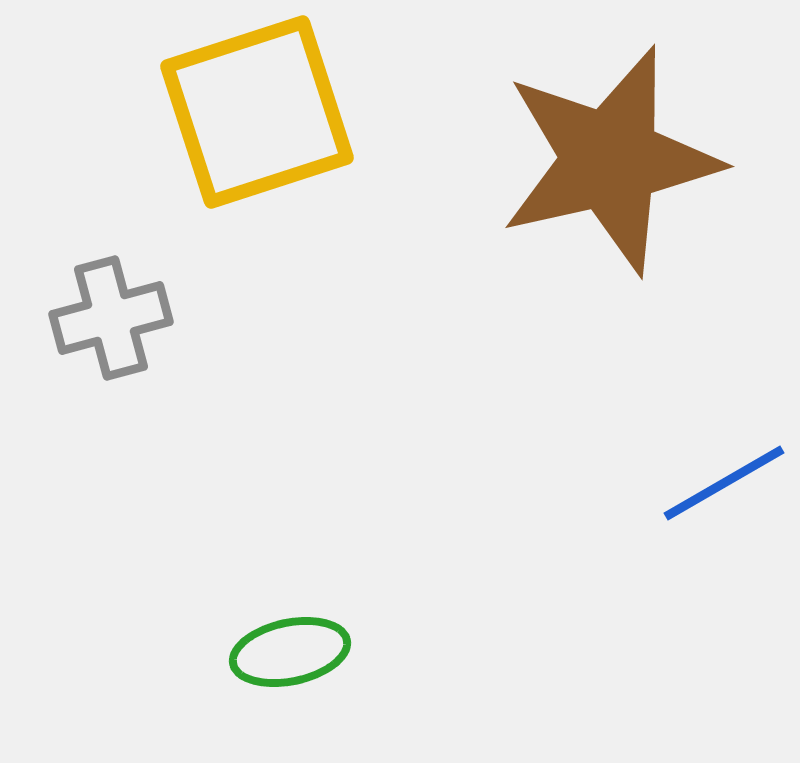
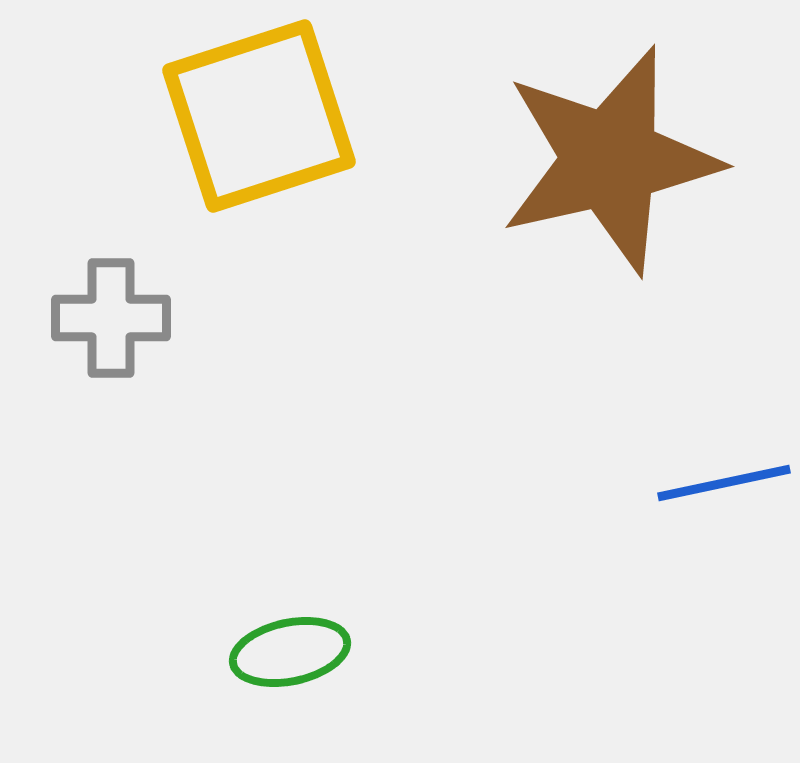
yellow square: moved 2 px right, 4 px down
gray cross: rotated 15 degrees clockwise
blue line: rotated 18 degrees clockwise
